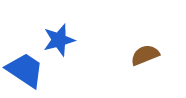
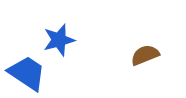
blue trapezoid: moved 2 px right, 3 px down
